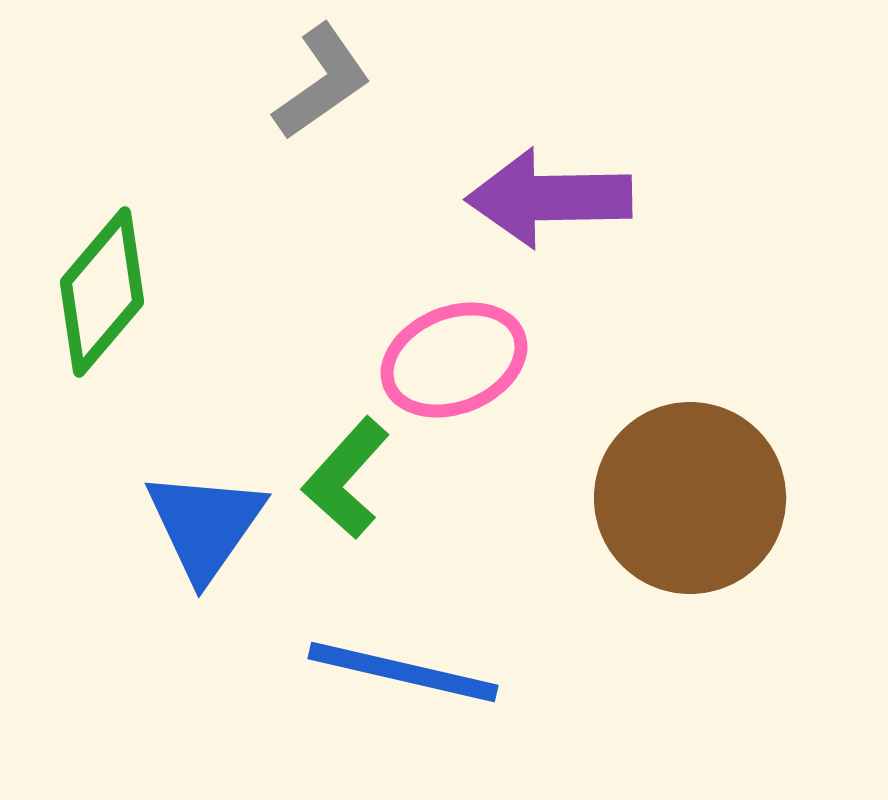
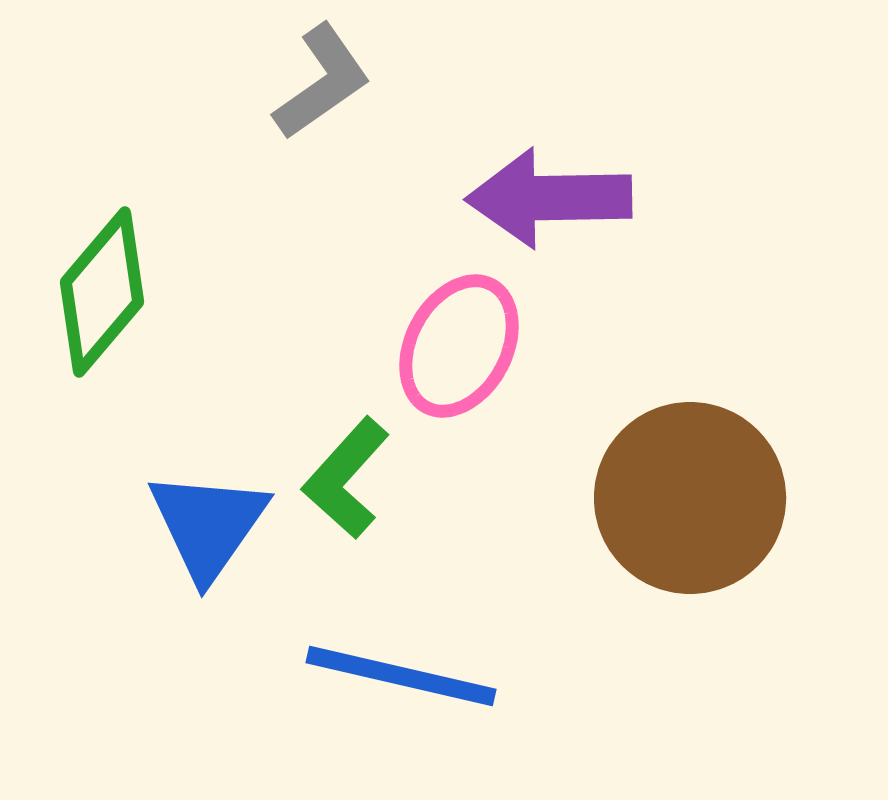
pink ellipse: moved 5 px right, 14 px up; rotated 40 degrees counterclockwise
blue triangle: moved 3 px right
blue line: moved 2 px left, 4 px down
